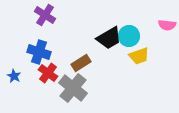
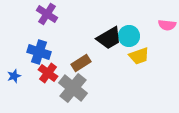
purple cross: moved 2 px right, 1 px up
blue star: rotated 24 degrees clockwise
